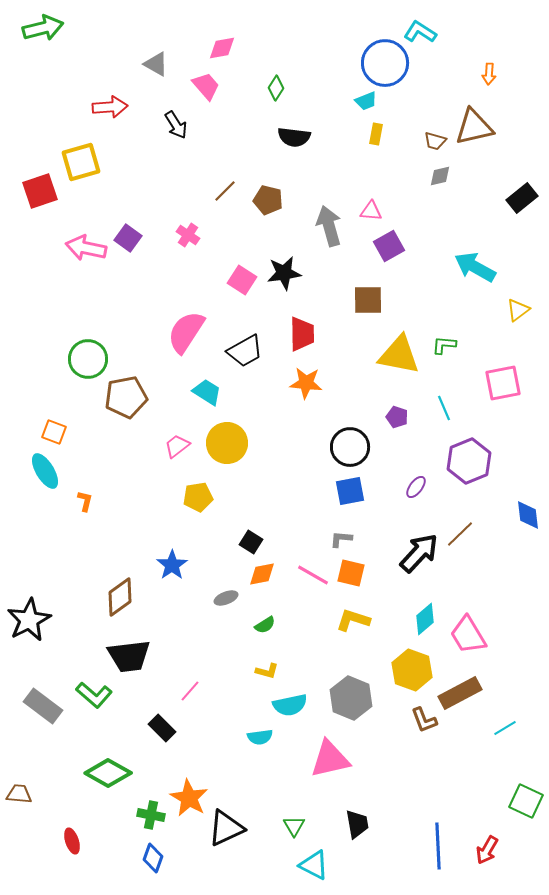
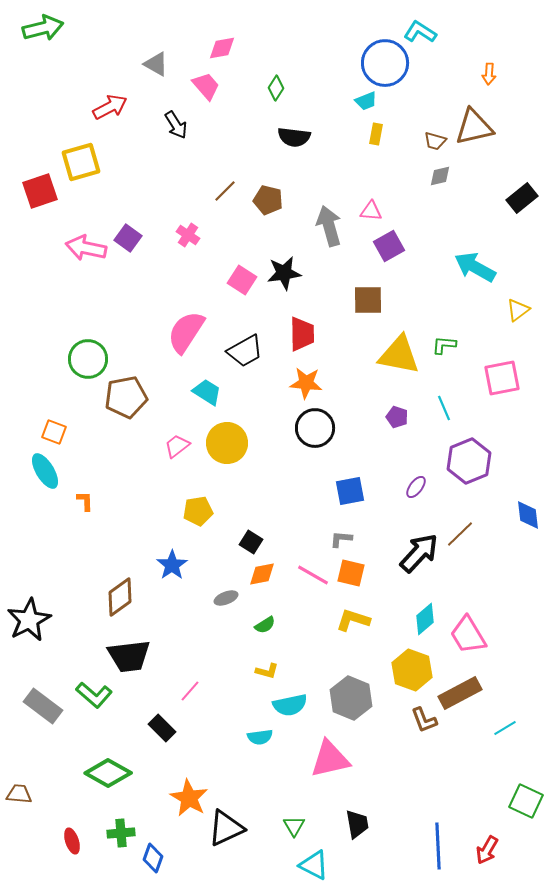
red arrow at (110, 107): rotated 24 degrees counterclockwise
pink square at (503, 383): moved 1 px left, 5 px up
black circle at (350, 447): moved 35 px left, 19 px up
yellow pentagon at (198, 497): moved 14 px down
orange L-shape at (85, 501): rotated 15 degrees counterclockwise
green cross at (151, 815): moved 30 px left, 18 px down; rotated 16 degrees counterclockwise
